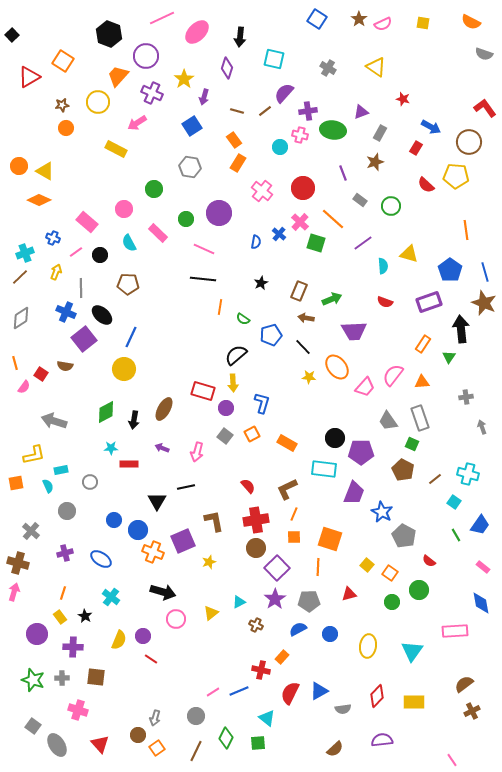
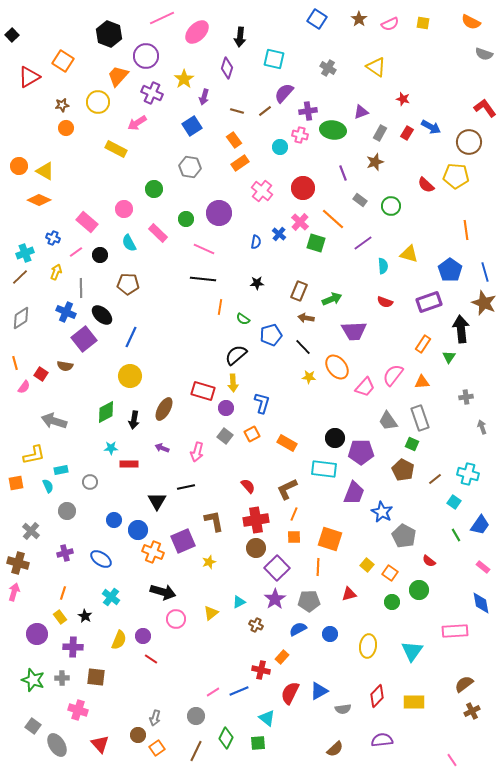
pink semicircle at (383, 24): moved 7 px right
red rectangle at (416, 148): moved 9 px left, 15 px up
orange rectangle at (238, 163): moved 2 px right; rotated 24 degrees clockwise
black star at (261, 283): moved 4 px left; rotated 24 degrees clockwise
yellow circle at (124, 369): moved 6 px right, 7 px down
